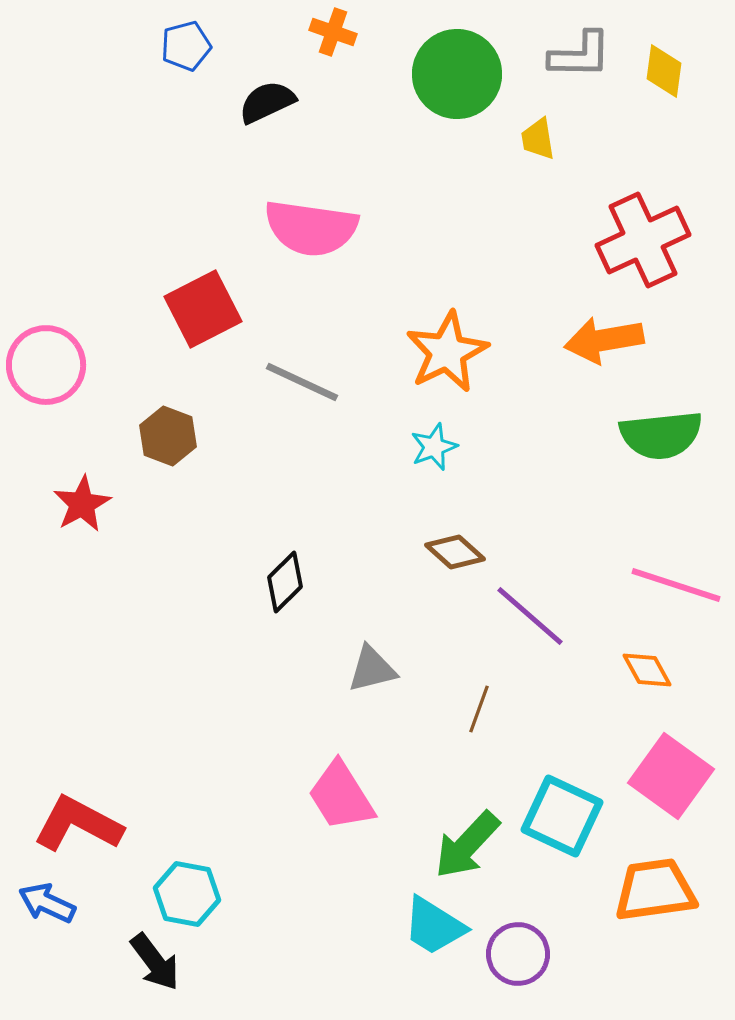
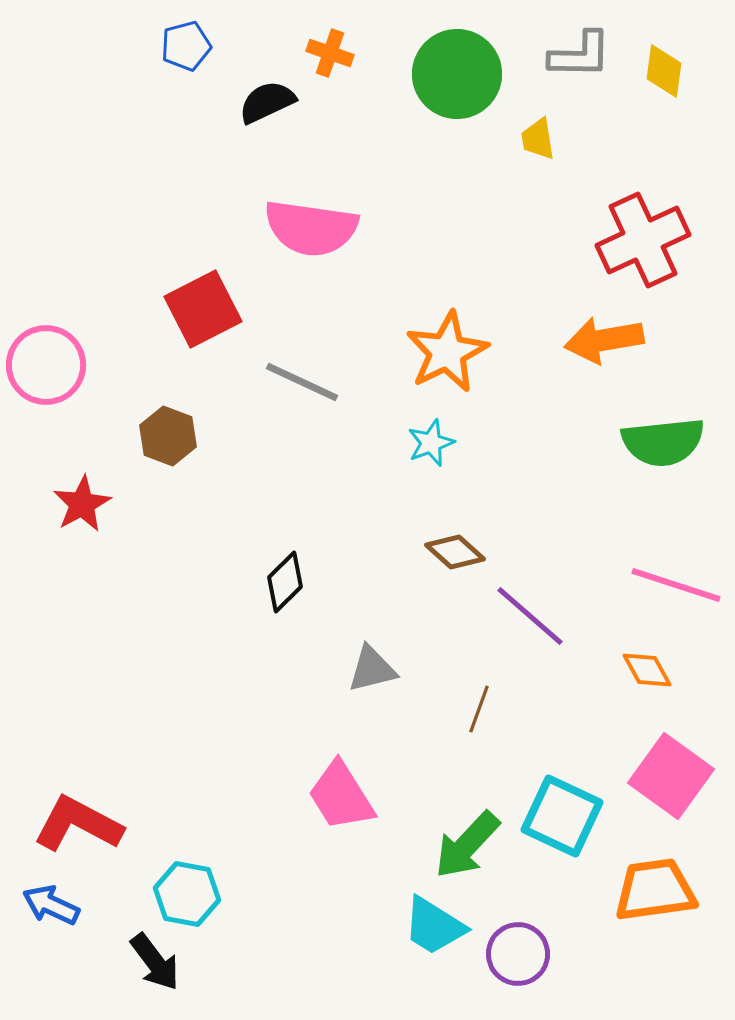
orange cross: moved 3 px left, 21 px down
green semicircle: moved 2 px right, 7 px down
cyan star: moved 3 px left, 4 px up
blue arrow: moved 4 px right, 2 px down
